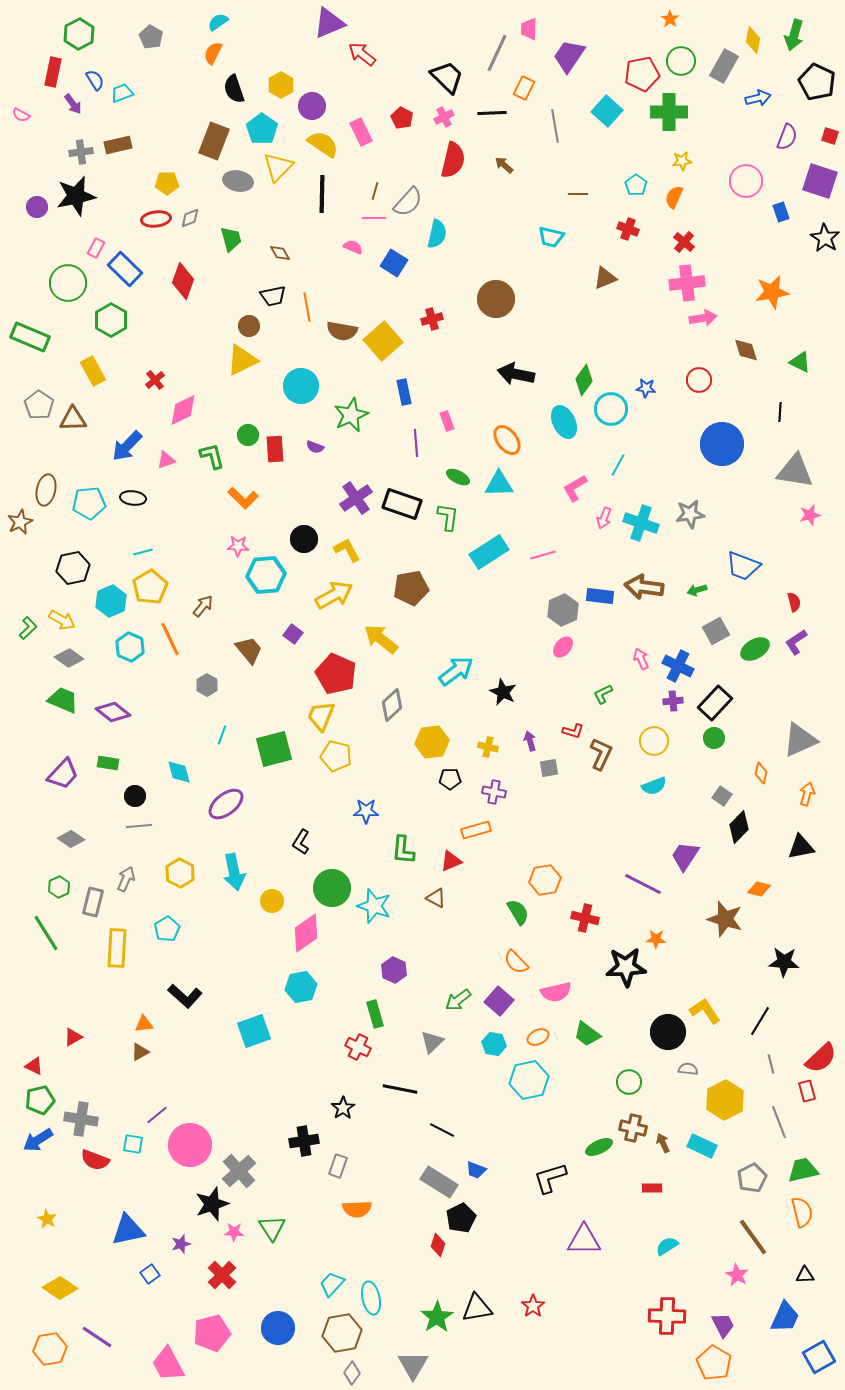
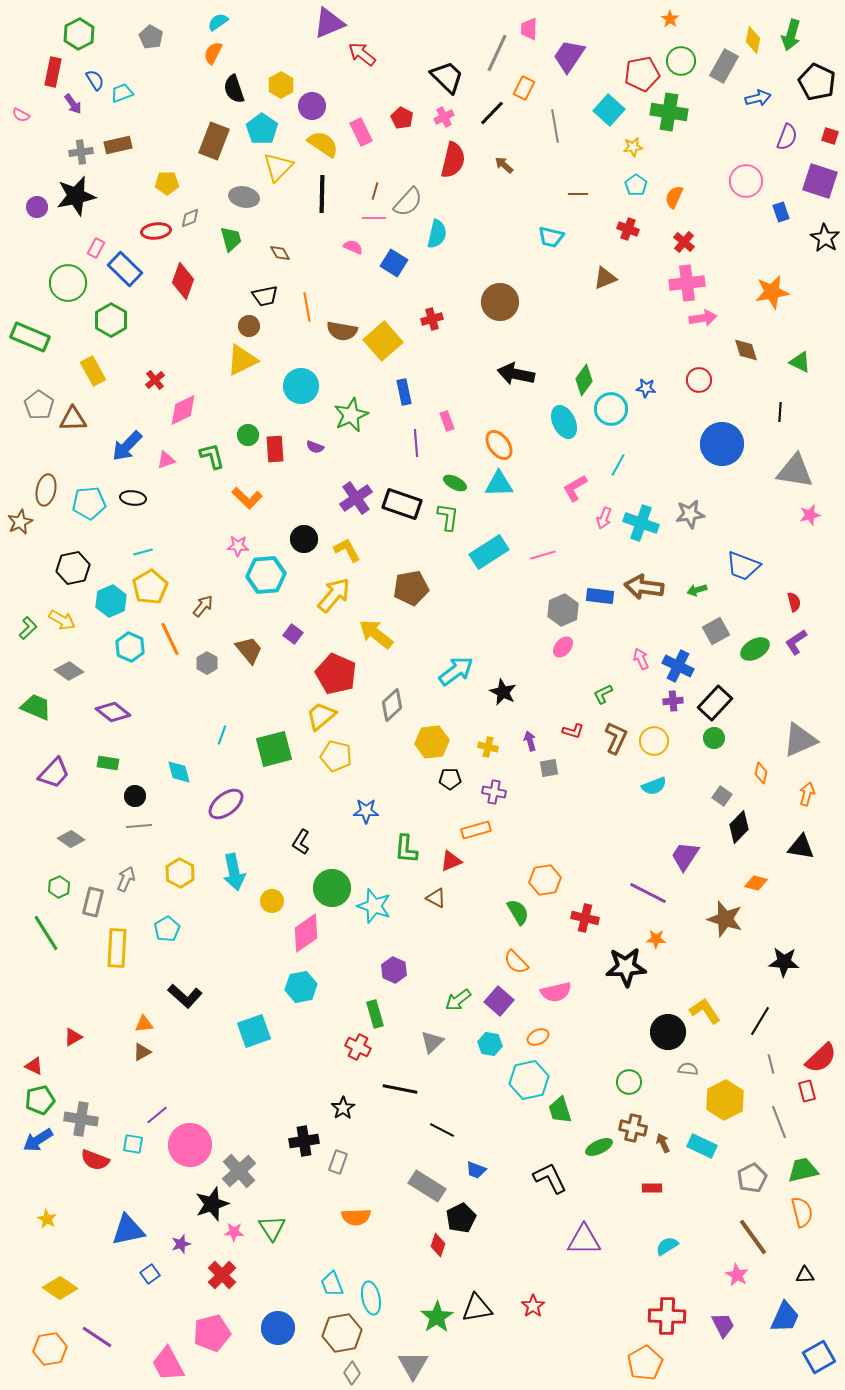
green arrow at (794, 35): moved 3 px left
cyan square at (607, 111): moved 2 px right, 1 px up
green cross at (669, 112): rotated 9 degrees clockwise
black line at (492, 113): rotated 44 degrees counterclockwise
yellow star at (682, 161): moved 49 px left, 14 px up
gray ellipse at (238, 181): moved 6 px right, 16 px down
red ellipse at (156, 219): moved 12 px down
black trapezoid at (273, 296): moved 8 px left
brown circle at (496, 299): moved 4 px right, 3 px down
orange ellipse at (507, 440): moved 8 px left, 5 px down
green ellipse at (458, 477): moved 3 px left, 6 px down
orange L-shape at (243, 498): moved 4 px right
yellow arrow at (334, 595): rotated 21 degrees counterclockwise
yellow arrow at (381, 639): moved 5 px left, 5 px up
gray diamond at (69, 658): moved 13 px down
gray hexagon at (207, 685): moved 22 px up
green trapezoid at (63, 700): moved 27 px left, 7 px down
yellow trapezoid at (321, 716): rotated 28 degrees clockwise
brown L-shape at (601, 754): moved 15 px right, 16 px up
purple trapezoid at (63, 774): moved 9 px left, 1 px up
black triangle at (801, 847): rotated 20 degrees clockwise
green L-shape at (403, 850): moved 3 px right, 1 px up
purple line at (643, 884): moved 5 px right, 9 px down
orange diamond at (759, 889): moved 3 px left, 6 px up
green trapezoid at (587, 1034): moved 27 px left, 76 px down; rotated 36 degrees clockwise
cyan hexagon at (494, 1044): moved 4 px left
brown triangle at (140, 1052): moved 2 px right
gray rectangle at (338, 1166): moved 4 px up
black L-shape at (550, 1178): rotated 81 degrees clockwise
gray rectangle at (439, 1182): moved 12 px left, 4 px down
orange semicircle at (357, 1209): moved 1 px left, 8 px down
cyan trapezoid at (332, 1284): rotated 64 degrees counterclockwise
orange pentagon at (714, 1363): moved 69 px left; rotated 12 degrees clockwise
